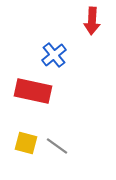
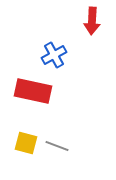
blue cross: rotated 10 degrees clockwise
gray line: rotated 15 degrees counterclockwise
